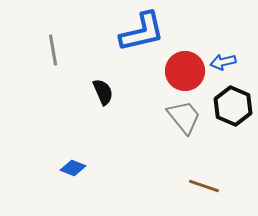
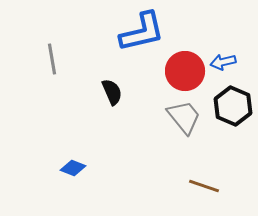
gray line: moved 1 px left, 9 px down
black semicircle: moved 9 px right
